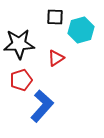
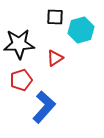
red triangle: moved 1 px left
blue L-shape: moved 2 px right, 1 px down
